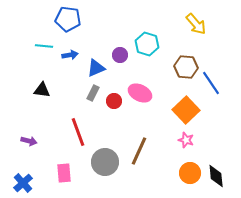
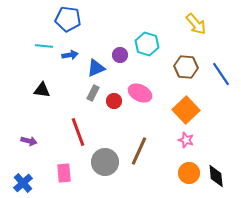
blue line: moved 10 px right, 9 px up
orange circle: moved 1 px left
